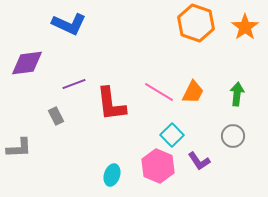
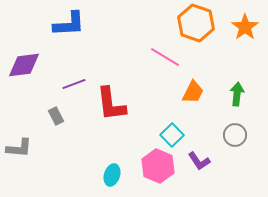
blue L-shape: rotated 28 degrees counterclockwise
purple diamond: moved 3 px left, 2 px down
pink line: moved 6 px right, 35 px up
gray circle: moved 2 px right, 1 px up
gray L-shape: rotated 8 degrees clockwise
